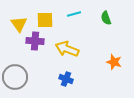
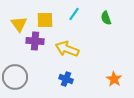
cyan line: rotated 40 degrees counterclockwise
orange star: moved 17 px down; rotated 14 degrees clockwise
